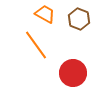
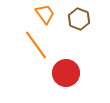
orange trapezoid: rotated 25 degrees clockwise
red circle: moved 7 px left
